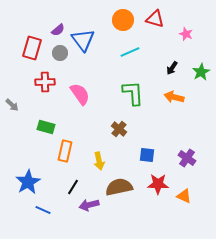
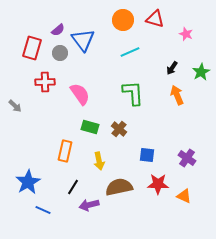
orange arrow: moved 3 px right, 2 px up; rotated 54 degrees clockwise
gray arrow: moved 3 px right, 1 px down
green rectangle: moved 44 px right
